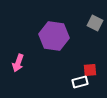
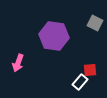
white rectangle: rotated 35 degrees counterclockwise
